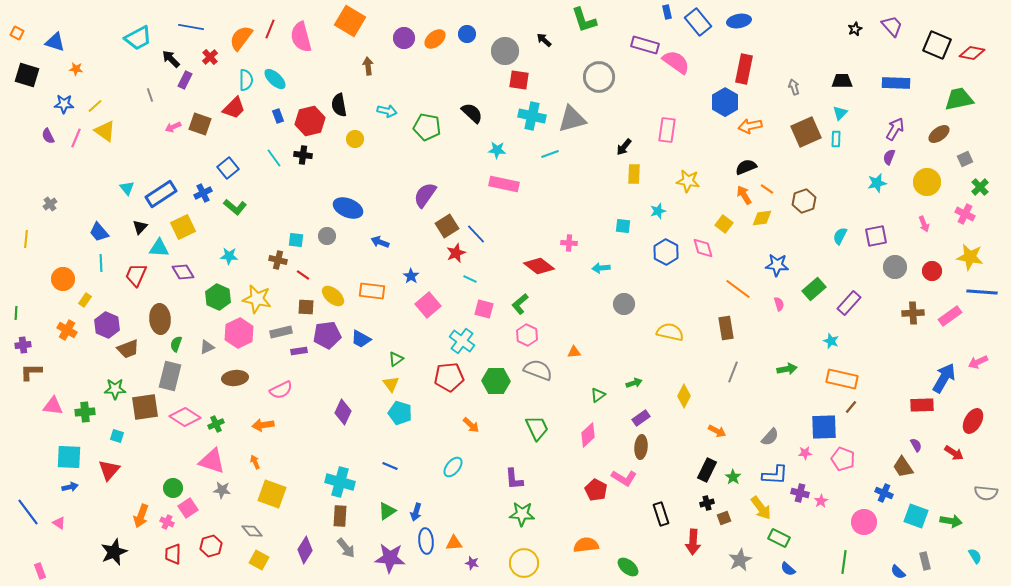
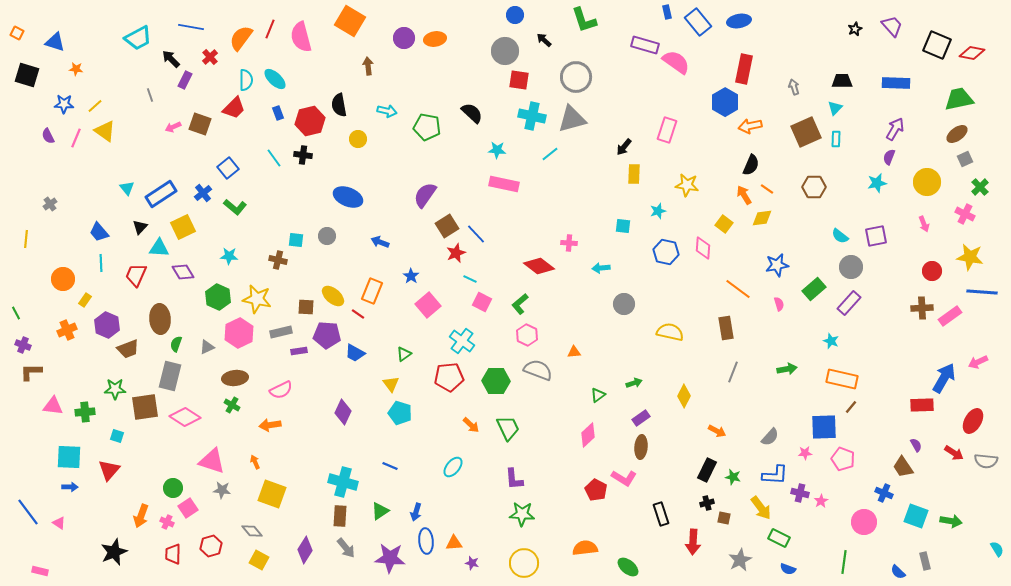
blue circle at (467, 34): moved 48 px right, 19 px up
orange ellipse at (435, 39): rotated 30 degrees clockwise
gray circle at (599, 77): moved 23 px left
cyan triangle at (840, 113): moved 5 px left, 5 px up
blue rectangle at (278, 116): moved 3 px up
pink rectangle at (667, 130): rotated 10 degrees clockwise
brown ellipse at (939, 134): moved 18 px right
yellow circle at (355, 139): moved 3 px right
cyan line at (550, 154): rotated 18 degrees counterclockwise
black semicircle at (746, 167): moved 5 px right, 2 px up; rotated 135 degrees clockwise
yellow star at (688, 181): moved 1 px left, 4 px down
blue cross at (203, 193): rotated 12 degrees counterclockwise
brown hexagon at (804, 201): moved 10 px right, 14 px up; rotated 20 degrees clockwise
blue ellipse at (348, 208): moved 11 px up
cyan semicircle at (840, 236): rotated 78 degrees counterclockwise
pink diamond at (703, 248): rotated 20 degrees clockwise
blue hexagon at (666, 252): rotated 15 degrees counterclockwise
blue star at (777, 265): rotated 15 degrees counterclockwise
gray circle at (895, 267): moved 44 px left
red line at (303, 275): moved 55 px right, 39 px down
orange rectangle at (372, 291): rotated 75 degrees counterclockwise
pink square at (484, 309): moved 2 px left, 7 px up; rotated 12 degrees clockwise
green line at (16, 313): rotated 32 degrees counterclockwise
brown cross at (913, 313): moved 9 px right, 5 px up
orange cross at (67, 330): rotated 36 degrees clockwise
purple pentagon at (327, 335): rotated 12 degrees clockwise
blue trapezoid at (361, 339): moved 6 px left, 14 px down
purple cross at (23, 345): rotated 28 degrees clockwise
green triangle at (396, 359): moved 8 px right, 5 px up
green cross at (216, 424): moved 16 px right, 19 px up; rotated 35 degrees counterclockwise
orange arrow at (263, 425): moved 7 px right
green trapezoid at (537, 428): moved 29 px left
green star at (733, 477): rotated 21 degrees counterclockwise
cyan cross at (340, 482): moved 3 px right
blue arrow at (70, 487): rotated 14 degrees clockwise
gray semicircle at (986, 493): moved 32 px up
green triangle at (387, 511): moved 7 px left
brown square at (724, 518): rotated 32 degrees clockwise
orange semicircle at (586, 545): moved 1 px left, 3 px down
cyan semicircle at (975, 556): moved 22 px right, 7 px up
blue semicircle at (788, 569): rotated 21 degrees counterclockwise
pink rectangle at (40, 571): rotated 56 degrees counterclockwise
